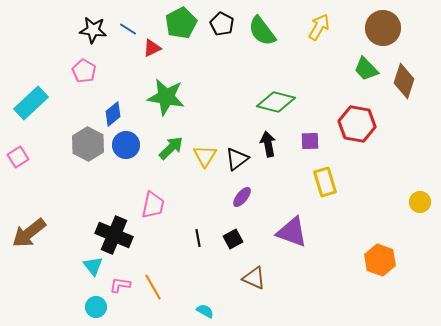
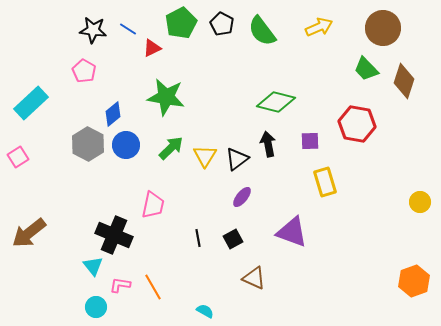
yellow arrow: rotated 36 degrees clockwise
orange hexagon: moved 34 px right, 21 px down; rotated 20 degrees clockwise
